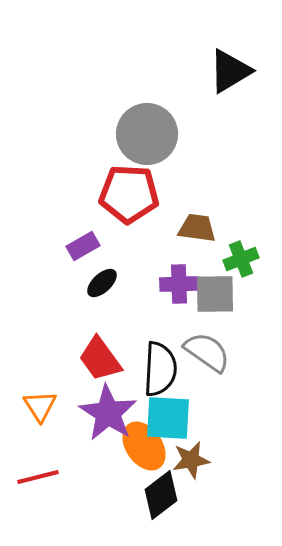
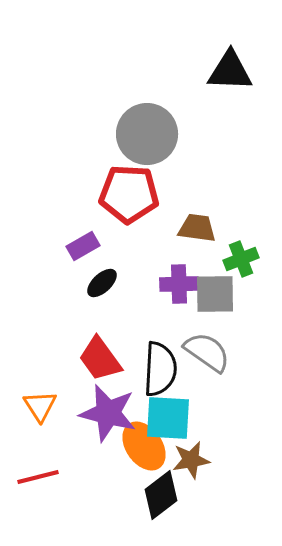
black triangle: rotated 33 degrees clockwise
purple star: rotated 18 degrees counterclockwise
